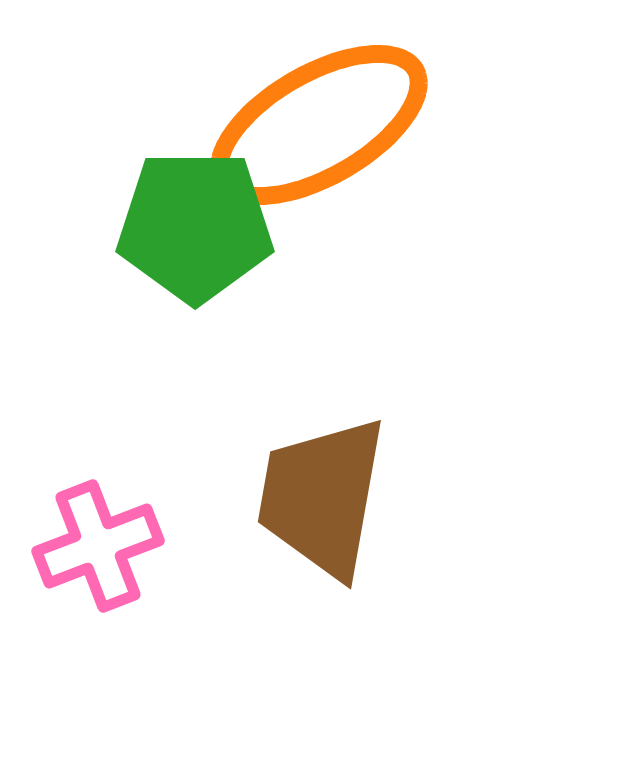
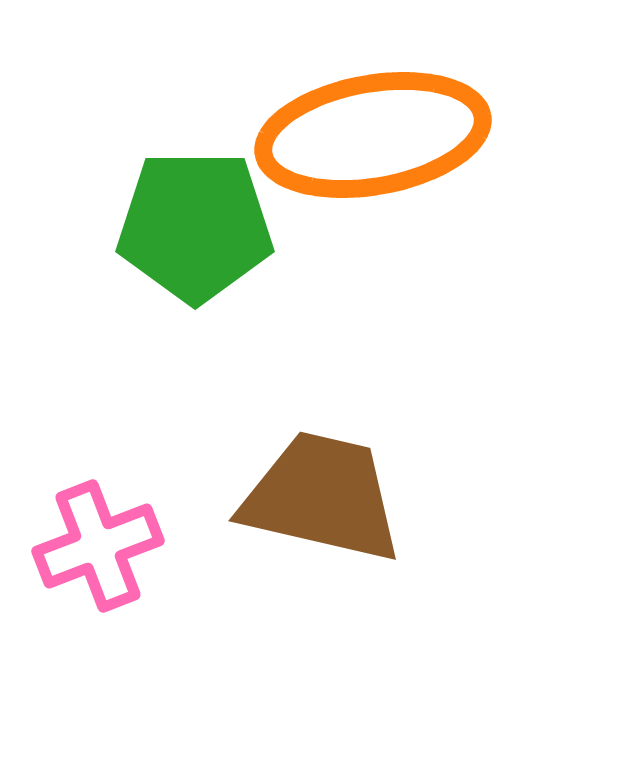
orange ellipse: moved 54 px right, 10 px down; rotated 20 degrees clockwise
brown trapezoid: rotated 93 degrees clockwise
